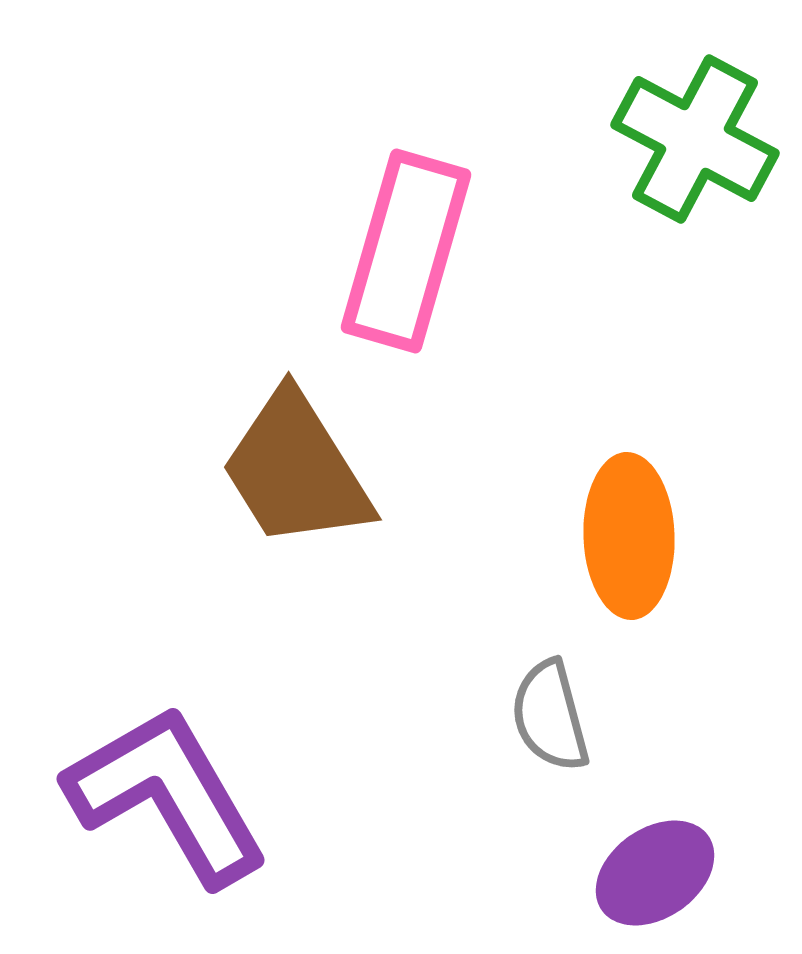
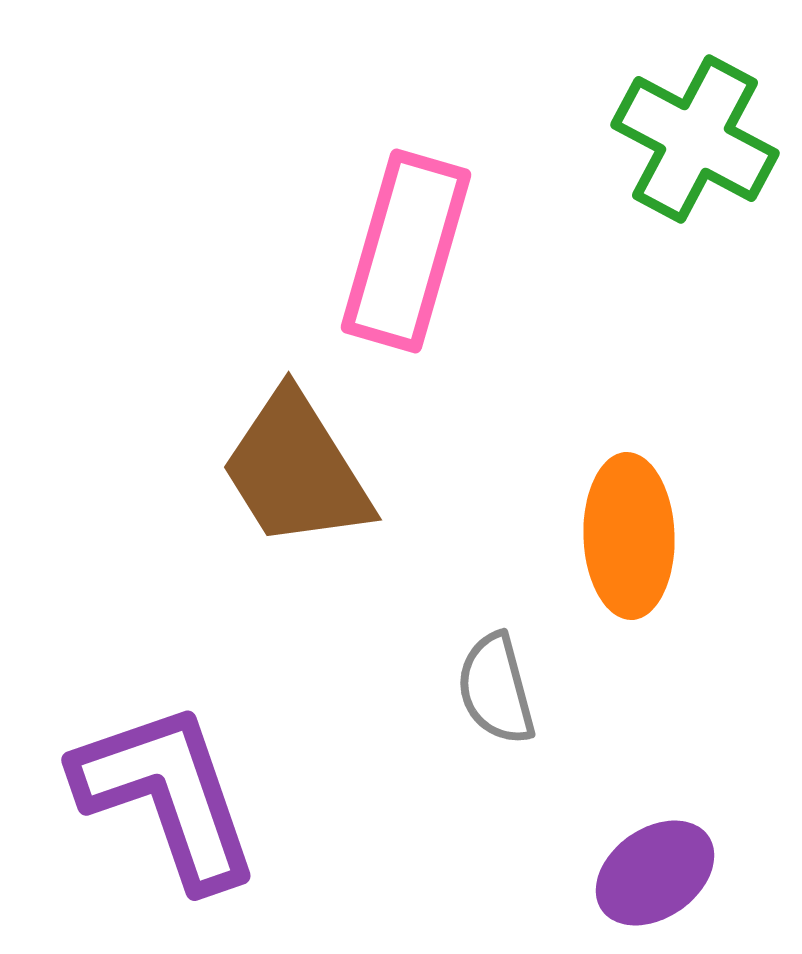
gray semicircle: moved 54 px left, 27 px up
purple L-shape: rotated 11 degrees clockwise
